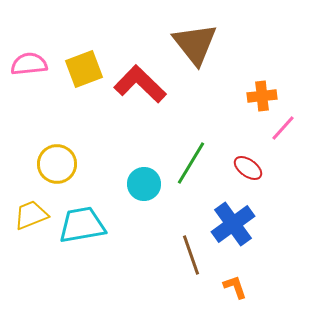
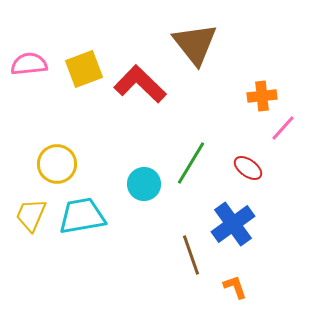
yellow trapezoid: rotated 45 degrees counterclockwise
cyan trapezoid: moved 9 px up
